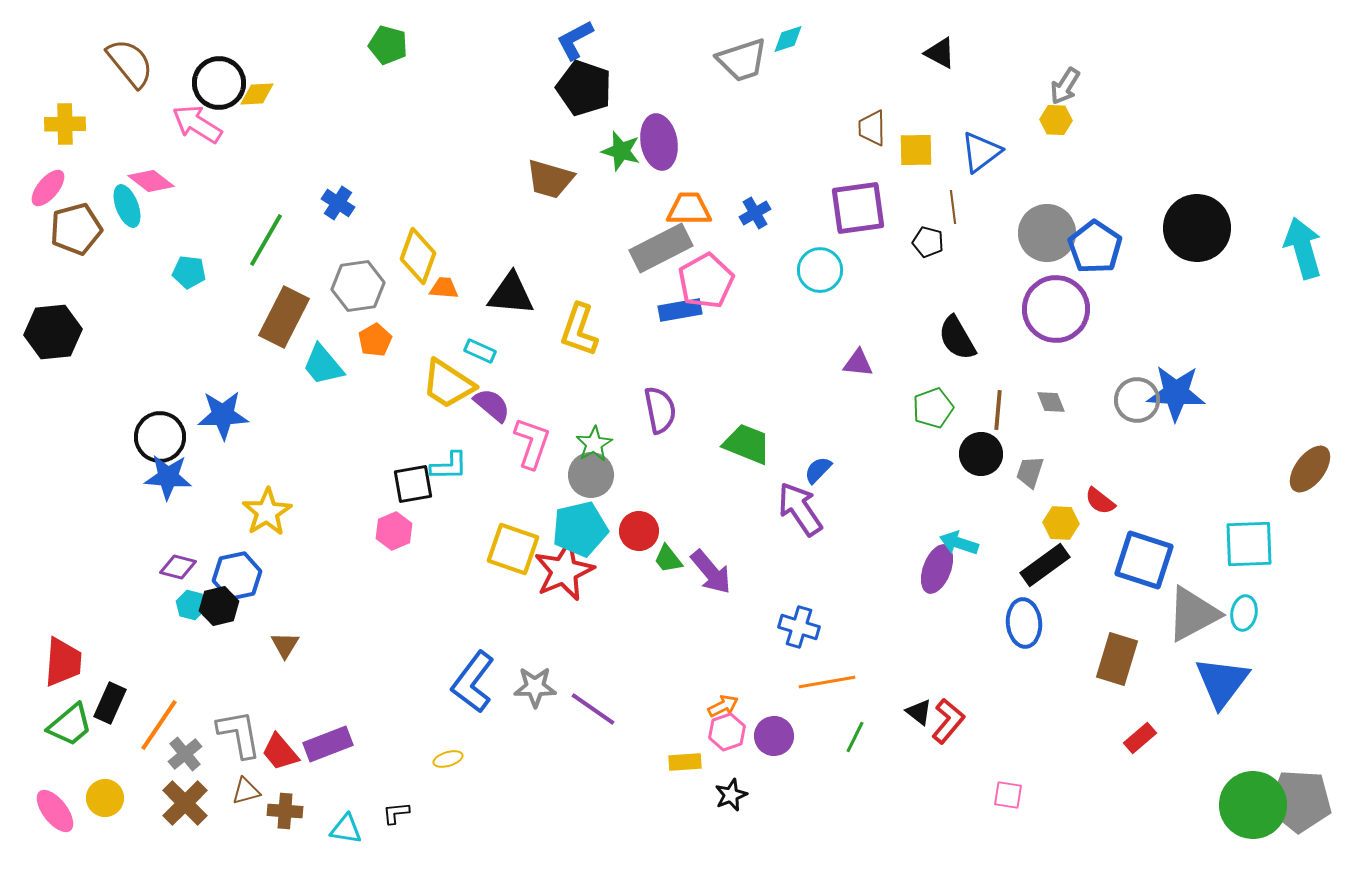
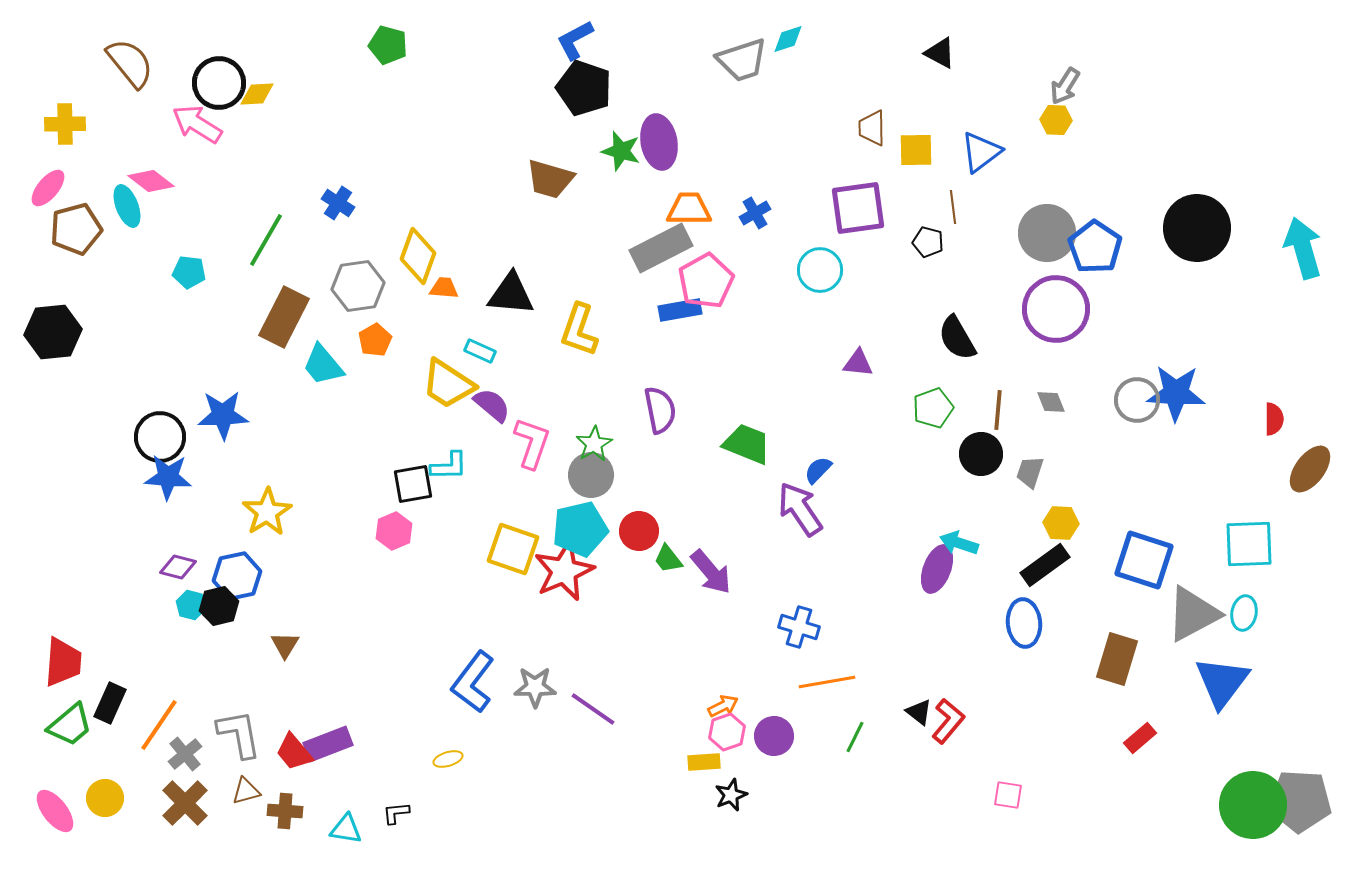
red semicircle at (1100, 501): moved 174 px right, 82 px up; rotated 128 degrees counterclockwise
red trapezoid at (280, 752): moved 14 px right
yellow rectangle at (685, 762): moved 19 px right
